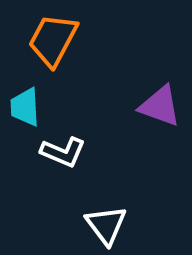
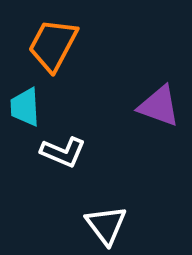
orange trapezoid: moved 5 px down
purple triangle: moved 1 px left
